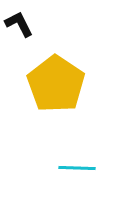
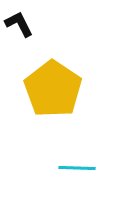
yellow pentagon: moved 3 px left, 5 px down
